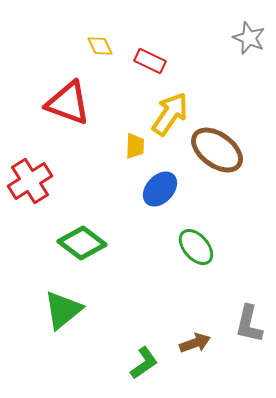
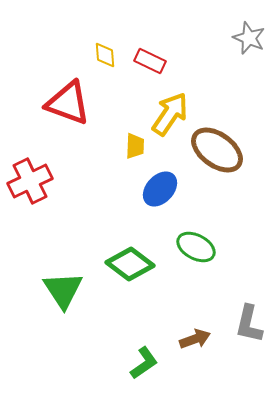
yellow diamond: moved 5 px right, 9 px down; rotated 20 degrees clockwise
red cross: rotated 6 degrees clockwise
green diamond: moved 48 px right, 21 px down
green ellipse: rotated 21 degrees counterclockwise
green triangle: moved 20 px up; rotated 24 degrees counterclockwise
brown arrow: moved 4 px up
